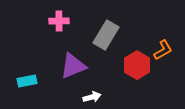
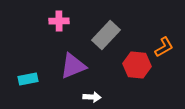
gray rectangle: rotated 12 degrees clockwise
orange L-shape: moved 1 px right, 3 px up
red hexagon: rotated 24 degrees counterclockwise
cyan rectangle: moved 1 px right, 2 px up
white arrow: rotated 18 degrees clockwise
